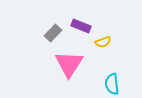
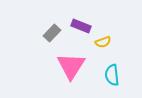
gray rectangle: moved 1 px left
pink triangle: moved 2 px right, 2 px down
cyan semicircle: moved 9 px up
